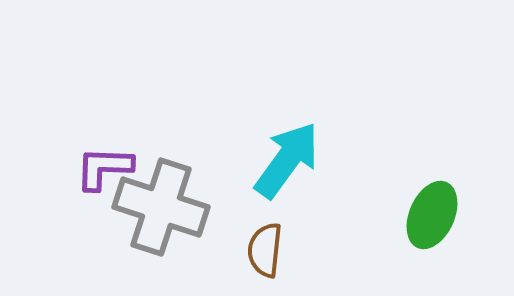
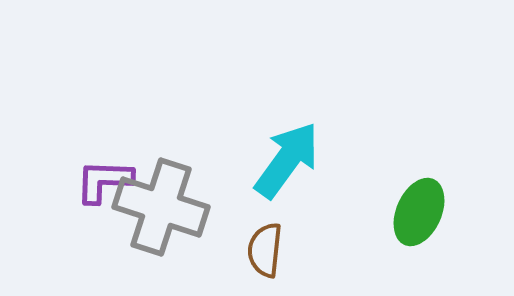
purple L-shape: moved 13 px down
green ellipse: moved 13 px left, 3 px up
